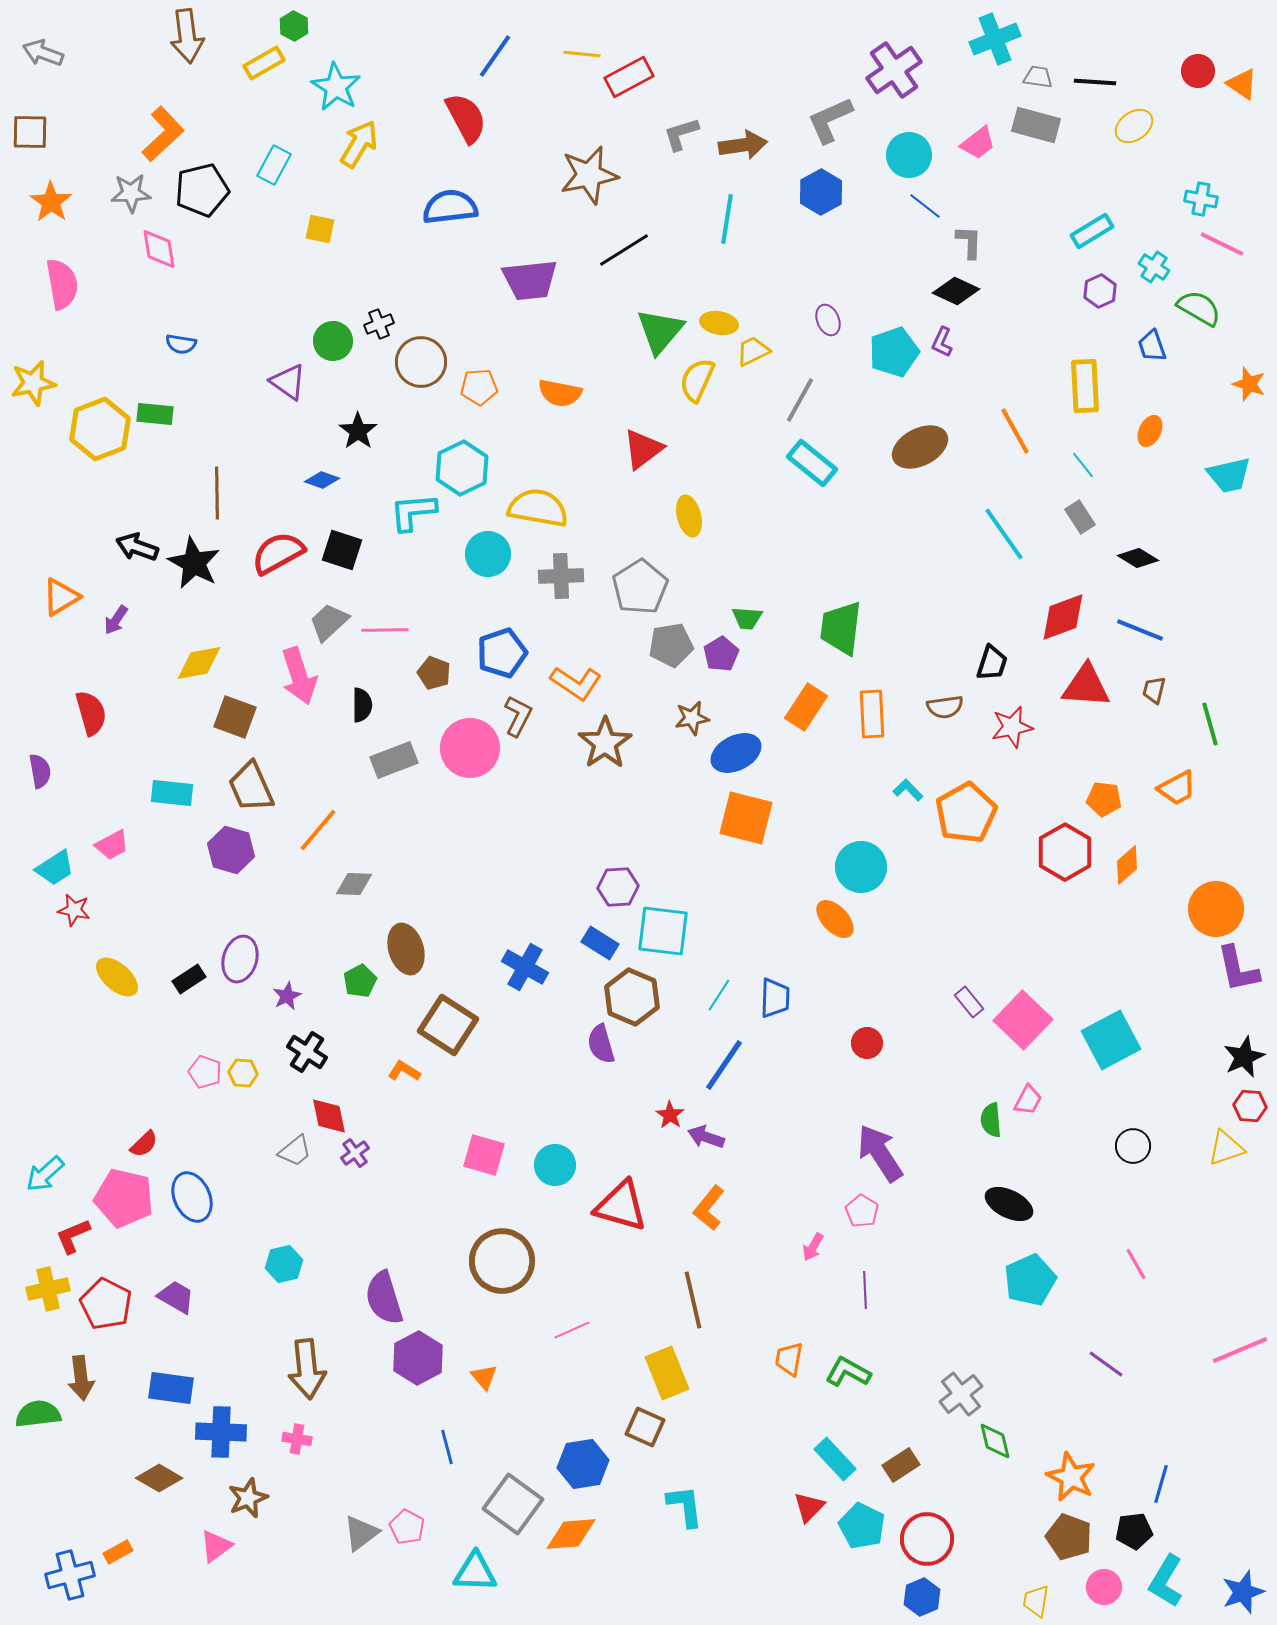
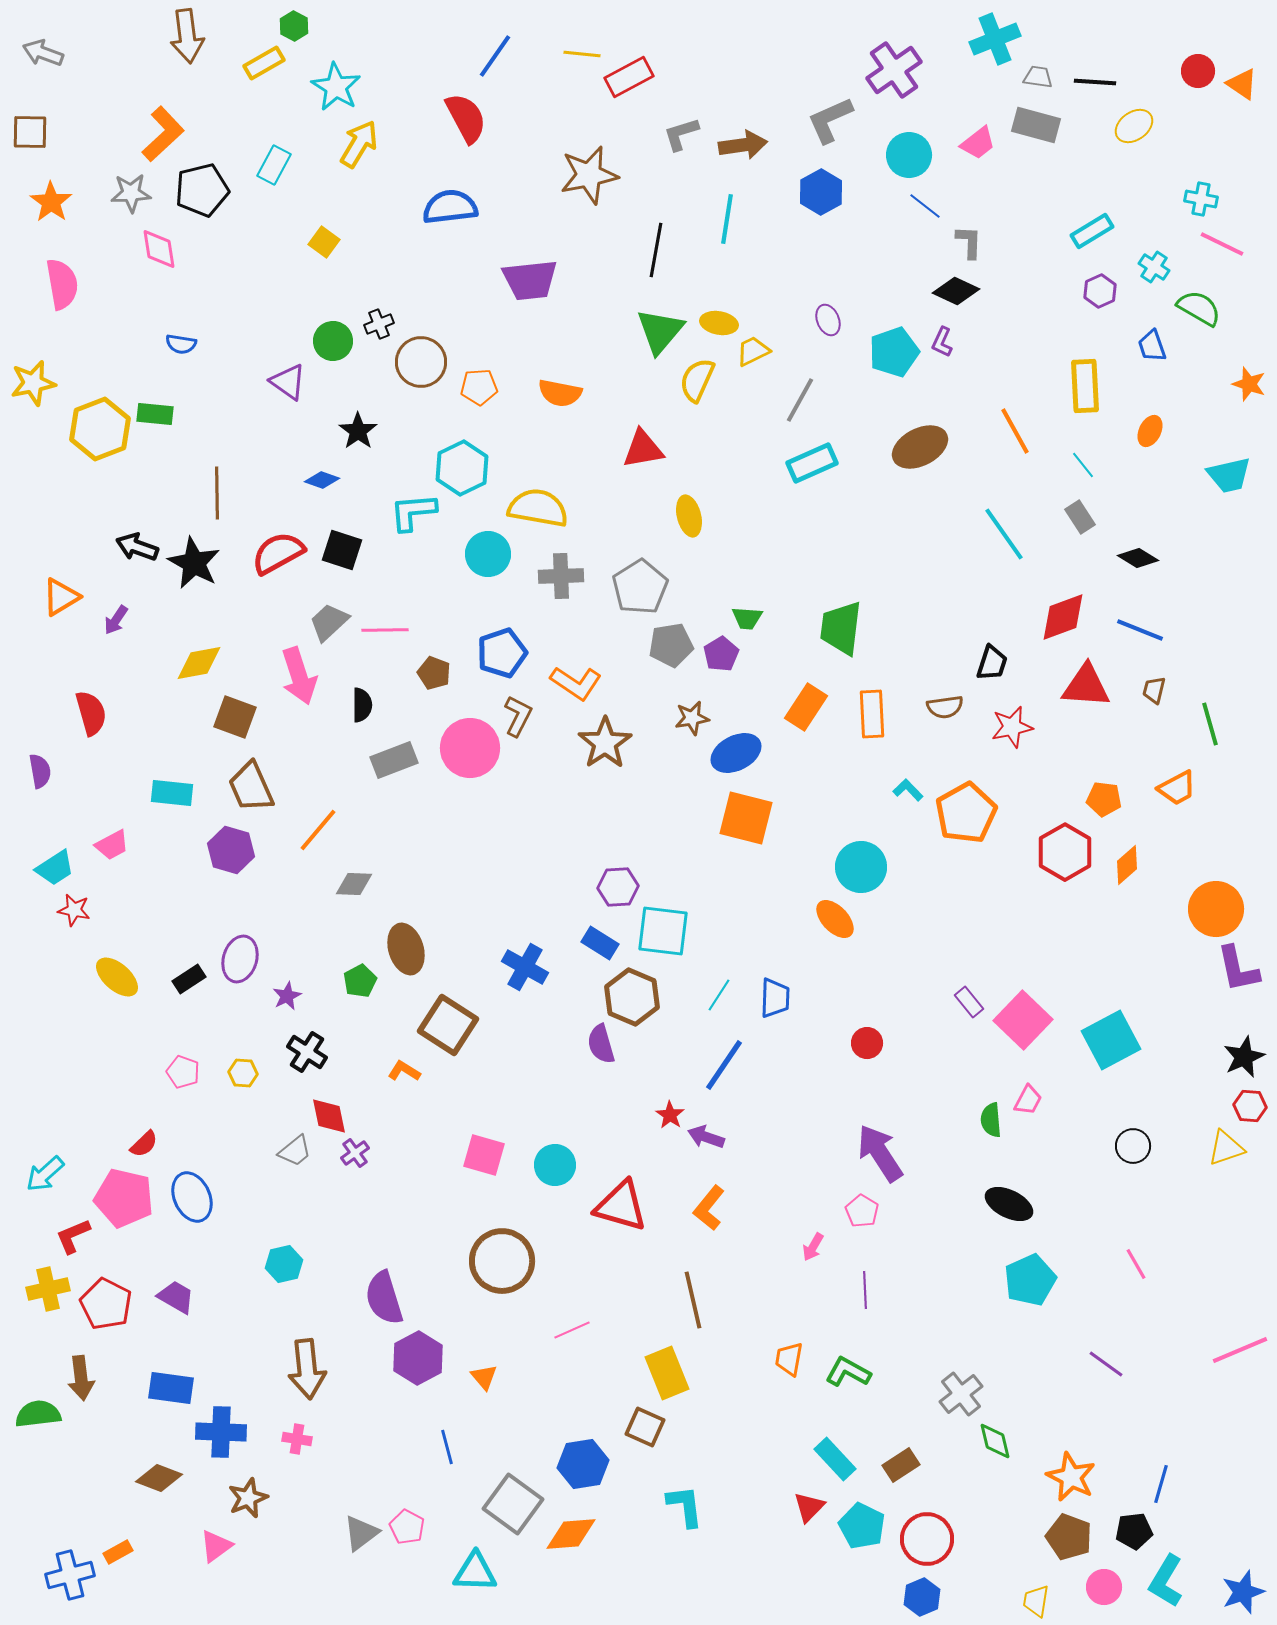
yellow square at (320, 229): moved 4 px right, 13 px down; rotated 24 degrees clockwise
black line at (624, 250): moved 32 px right; rotated 48 degrees counterclockwise
red triangle at (643, 449): rotated 27 degrees clockwise
cyan rectangle at (812, 463): rotated 63 degrees counterclockwise
pink pentagon at (205, 1072): moved 22 px left
brown diamond at (159, 1478): rotated 9 degrees counterclockwise
